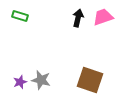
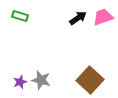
black arrow: rotated 42 degrees clockwise
brown square: rotated 24 degrees clockwise
